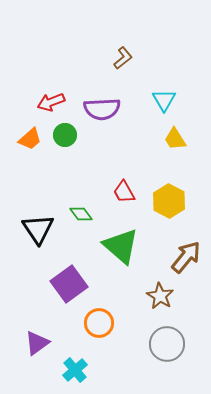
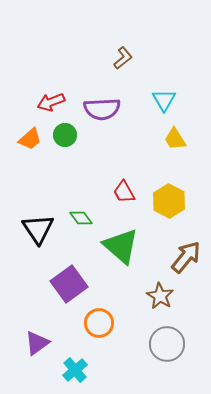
green diamond: moved 4 px down
